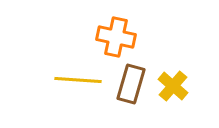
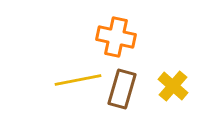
yellow line: rotated 15 degrees counterclockwise
brown rectangle: moved 9 px left, 5 px down
